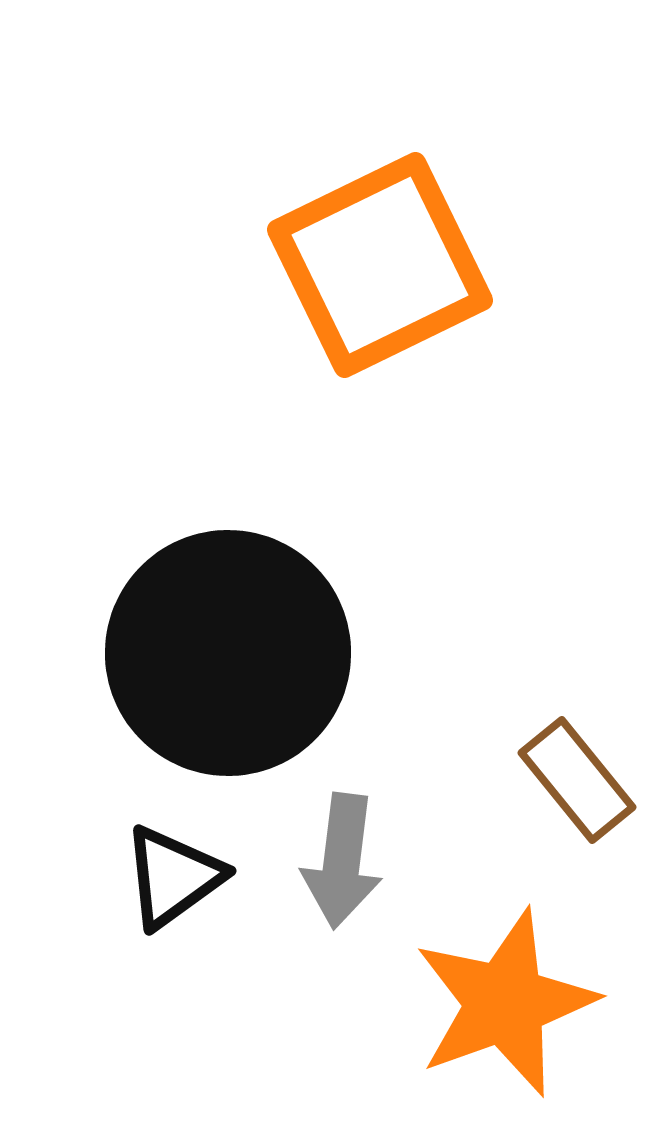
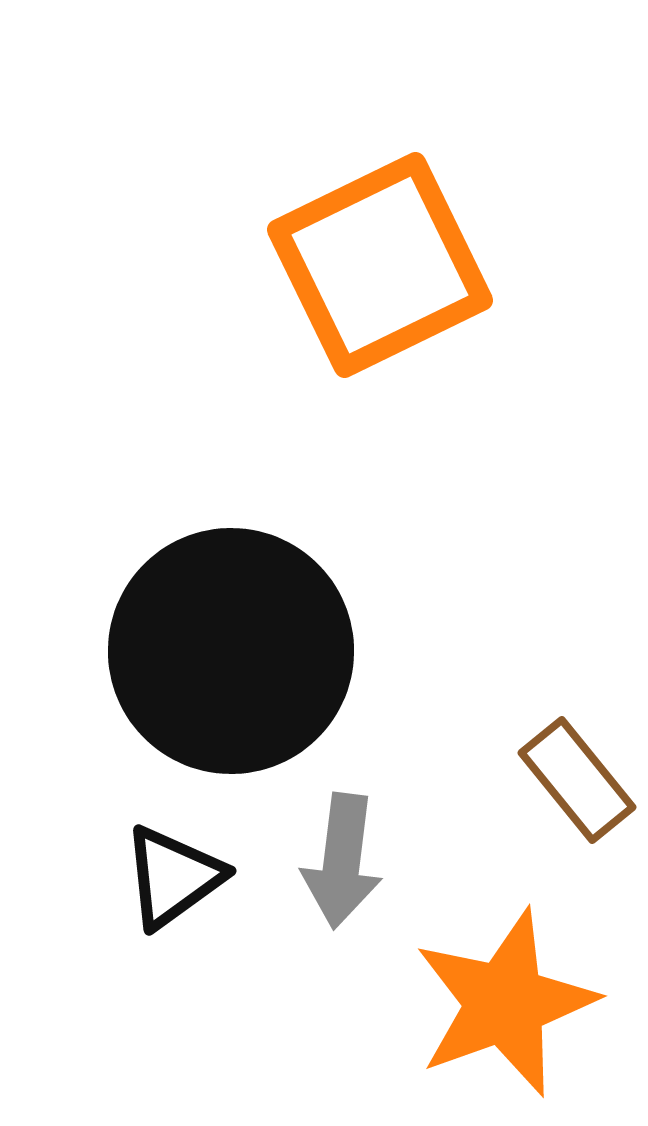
black circle: moved 3 px right, 2 px up
